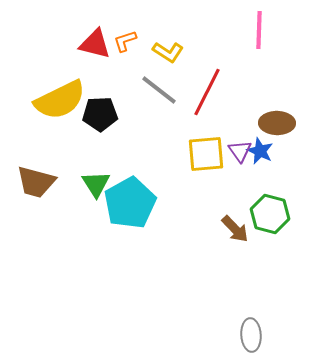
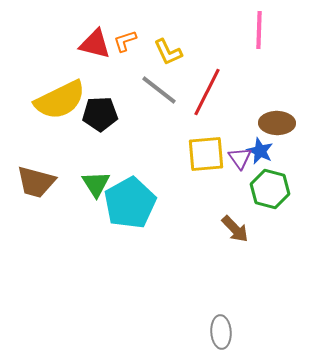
yellow L-shape: rotated 32 degrees clockwise
purple triangle: moved 7 px down
green hexagon: moved 25 px up
gray ellipse: moved 30 px left, 3 px up
